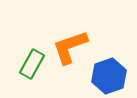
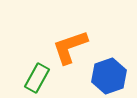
green rectangle: moved 5 px right, 14 px down
